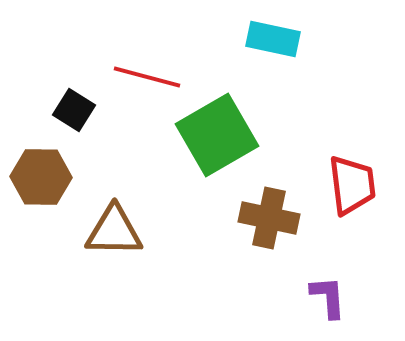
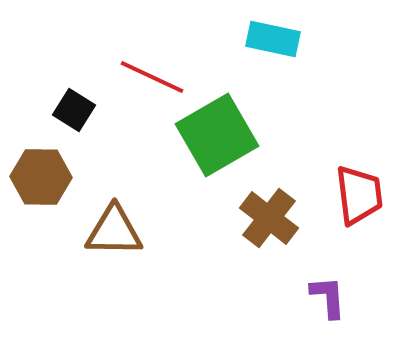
red line: moved 5 px right; rotated 10 degrees clockwise
red trapezoid: moved 7 px right, 10 px down
brown cross: rotated 26 degrees clockwise
